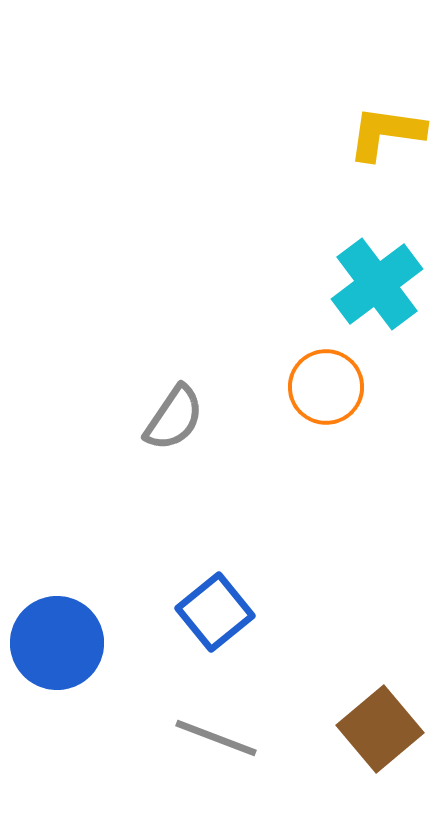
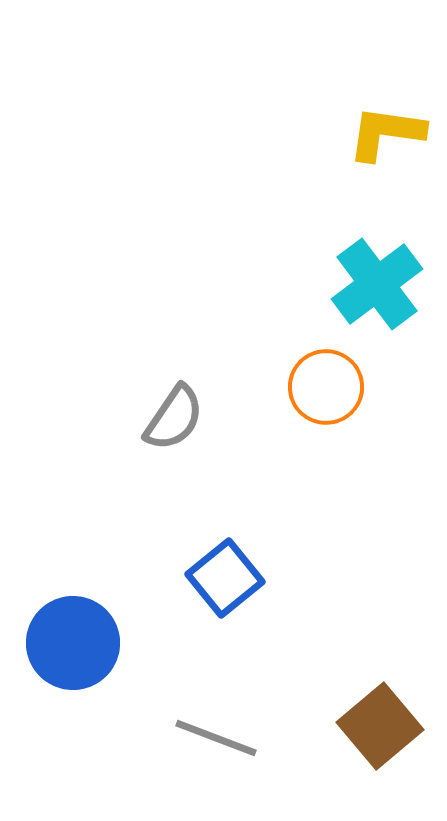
blue square: moved 10 px right, 34 px up
blue circle: moved 16 px right
brown square: moved 3 px up
